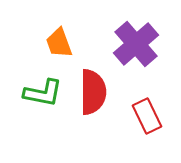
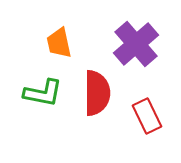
orange trapezoid: rotated 8 degrees clockwise
red semicircle: moved 4 px right, 1 px down
